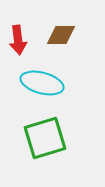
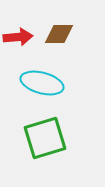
brown diamond: moved 2 px left, 1 px up
red arrow: moved 3 px up; rotated 88 degrees counterclockwise
